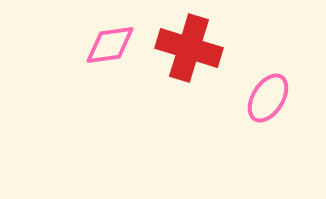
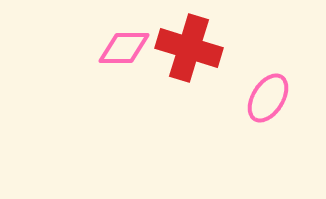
pink diamond: moved 14 px right, 3 px down; rotated 8 degrees clockwise
